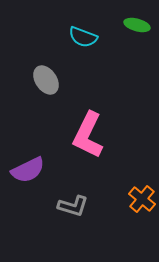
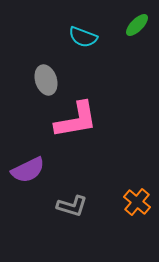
green ellipse: rotated 60 degrees counterclockwise
gray ellipse: rotated 16 degrees clockwise
pink L-shape: moved 12 px left, 15 px up; rotated 126 degrees counterclockwise
orange cross: moved 5 px left, 3 px down
gray L-shape: moved 1 px left
